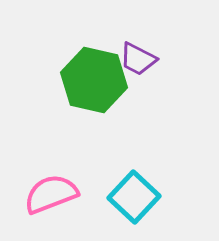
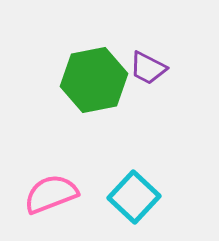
purple trapezoid: moved 10 px right, 9 px down
green hexagon: rotated 24 degrees counterclockwise
